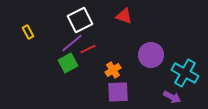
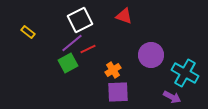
yellow rectangle: rotated 24 degrees counterclockwise
